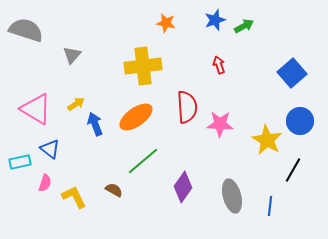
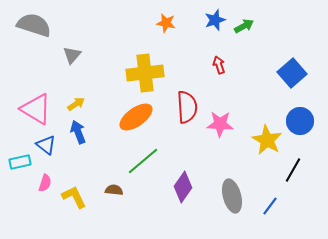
gray semicircle: moved 8 px right, 5 px up
yellow cross: moved 2 px right, 7 px down
blue arrow: moved 17 px left, 8 px down
blue triangle: moved 4 px left, 4 px up
brown semicircle: rotated 24 degrees counterclockwise
blue line: rotated 30 degrees clockwise
